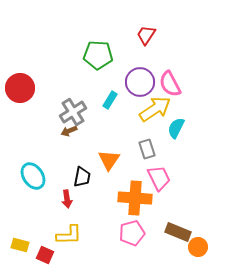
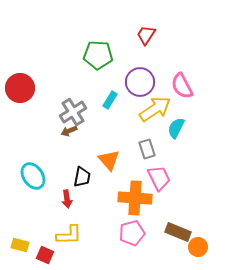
pink semicircle: moved 12 px right, 2 px down
orange triangle: rotated 15 degrees counterclockwise
